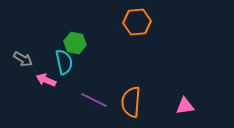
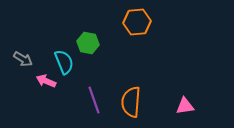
green hexagon: moved 13 px right
cyan semicircle: rotated 10 degrees counterclockwise
pink arrow: moved 1 px down
purple line: rotated 44 degrees clockwise
